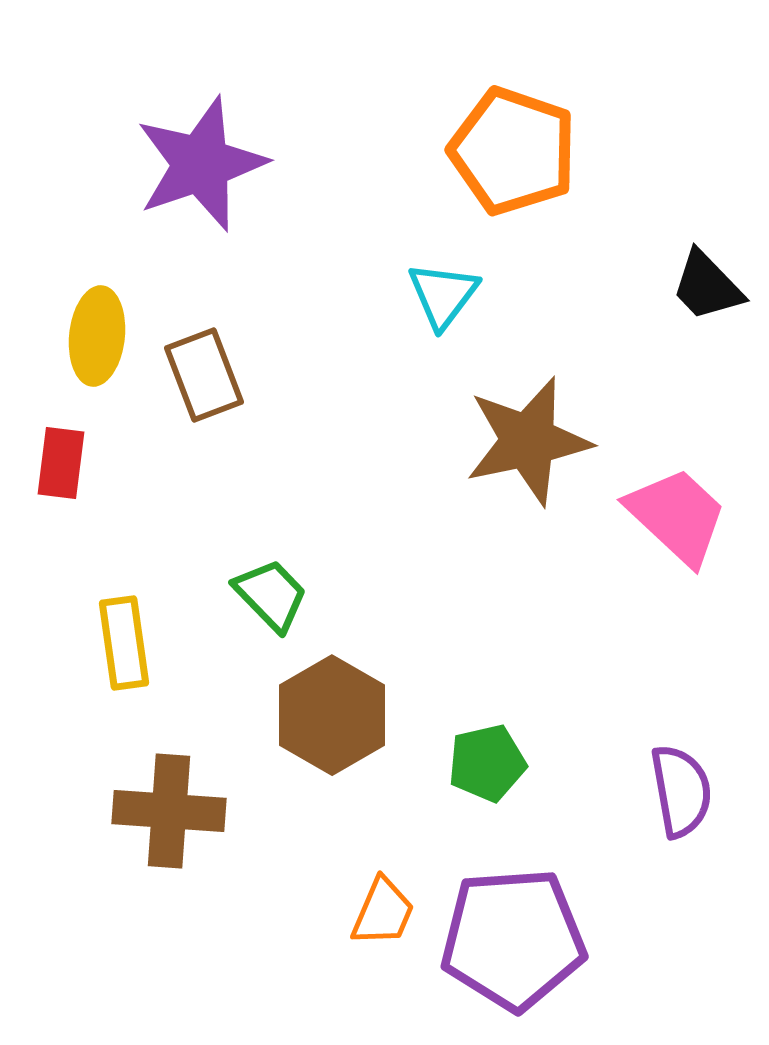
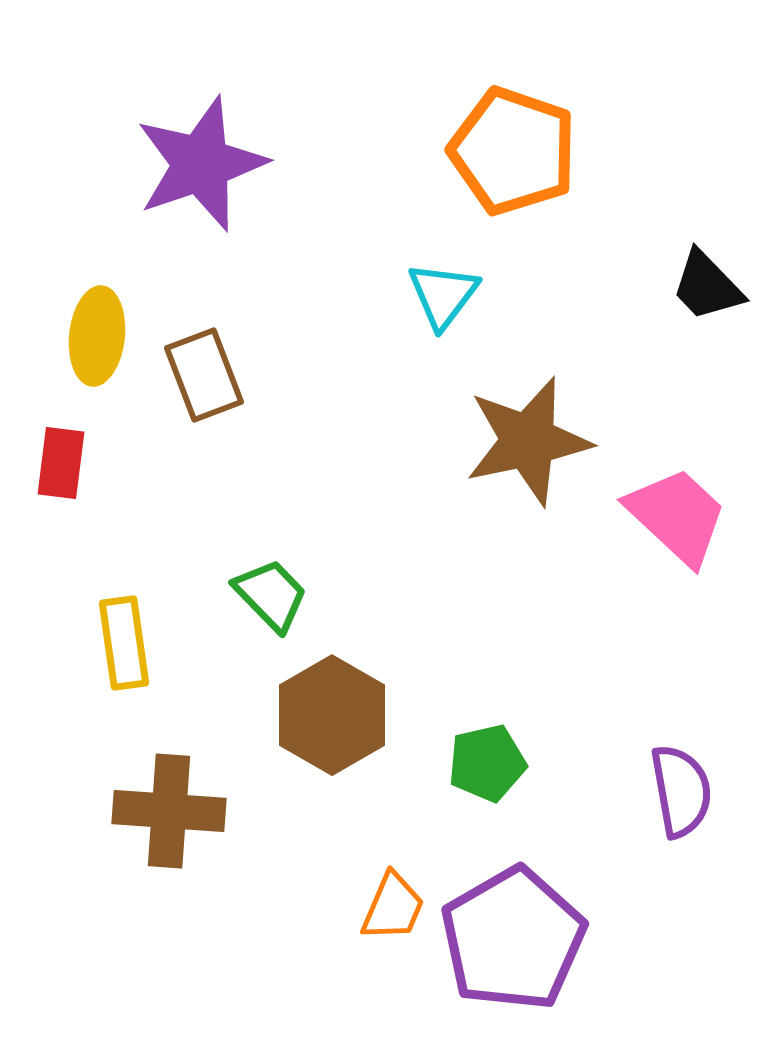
orange trapezoid: moved 10 px right, 5 px up
purple pentagon: rotated 26 degrees counterclockwise
